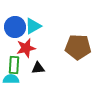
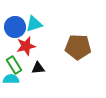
cyan triangle: moved 1 px right, 2 px up; rotated 12 degrees clockwise
red star: moved 2 px up
green rectangle: rotated 36 degrees counterclockwise
